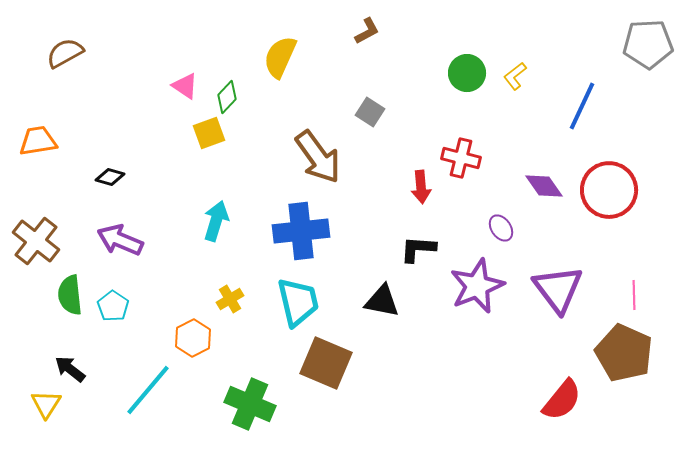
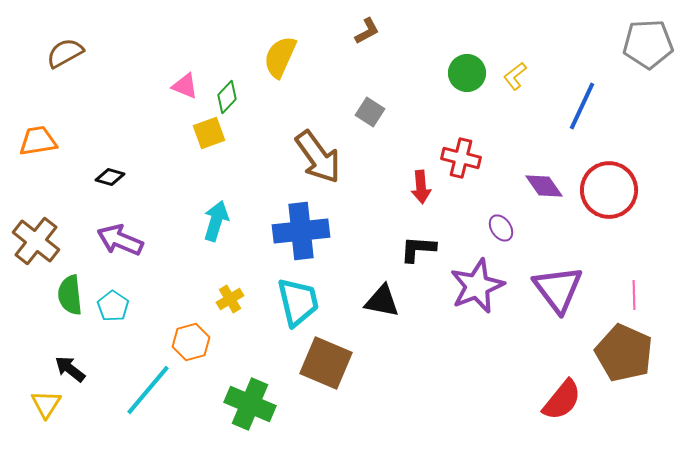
pink triangle: rotated 12 degrees counterclockwise
orange hexagon: moved 2 px left, 4 px down; rotated 12 degrees clockwise
